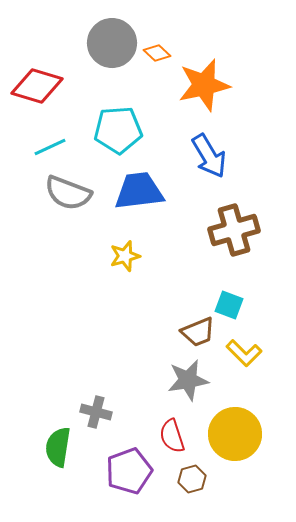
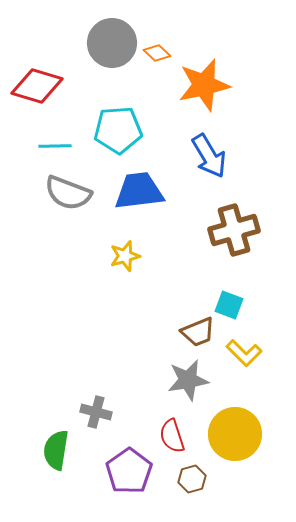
cyan line: moved 5 px right, 1 px up; rotated 24 degrees clockwise
green semicircle: moved 2 px left, 3 px down
purple pentagon: rotated 15 degrees counterclockwise
